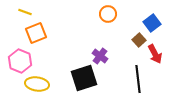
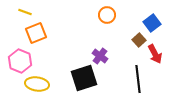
orange circle: moved 1 px left, 1 px down
